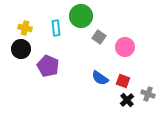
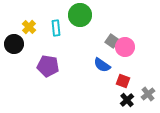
green circle: moved 1 px left, 1 px up
yellow cross: moved 4 px right, 1 px up; rotated 32 degrees clockwise
gray square: moved 13 px right, 4 px down
black circle: moved 7 px left, 5 px up
purple pentagon: rotated 15 degrees counterclockwise
blue semicircle: moved 2 px right, 13 px up
gray cross: rotated 32 degrees clockwise
